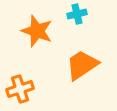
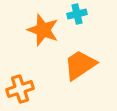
orange star: moved 6 px right, 1 px up
orange trapezoid: moved 2 px left
